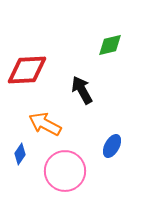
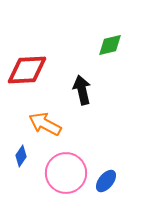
black arrow: rotated 16 degrees clockwise
blue ellipse: moved 6 px left, 35 px down; rotated 10 degrees clockwise
blue diamond: moved 1 px right, 2 px down
pink circle: moved 1 px right, 2 px down
